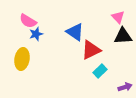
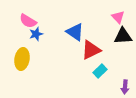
purple arrow: rotated 112 degrees clockwise
